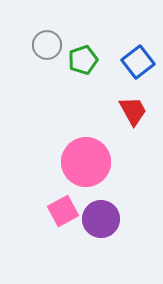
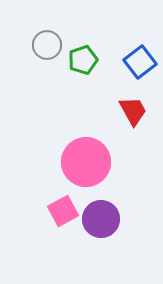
blue square: moved 2 px right
